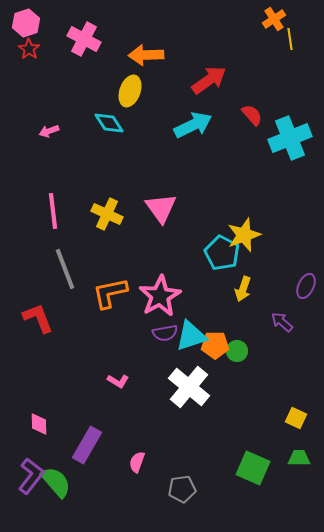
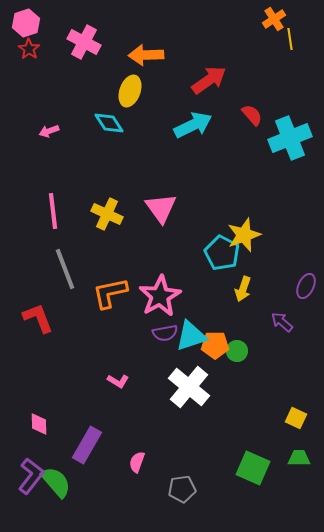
pink cross: moved 3 px down
